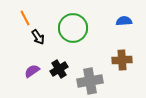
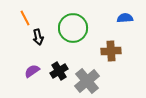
blue semicircle: moved 1 px right, 3 px up
black arrow: rotated 21 degrees clockwise
brown cross: moved 11 px left, 9 px up
black cross: moved 2 px down
gray cross: moved 3 px left; rotated 30 degrees counterclockwise
